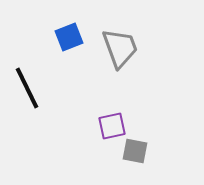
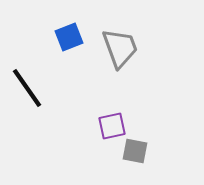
black line: rotated 9 degrees counterclockwise
